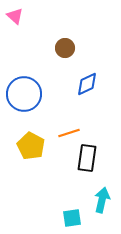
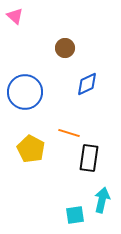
blue circle: moved 1 px right, 2 px up
orange line: rotated 35 degrees clockwise
yellow pentagon: moved 3 px down
black rectangle: moved 2 px right
cyan square: moved 3 px right, 3 px up
